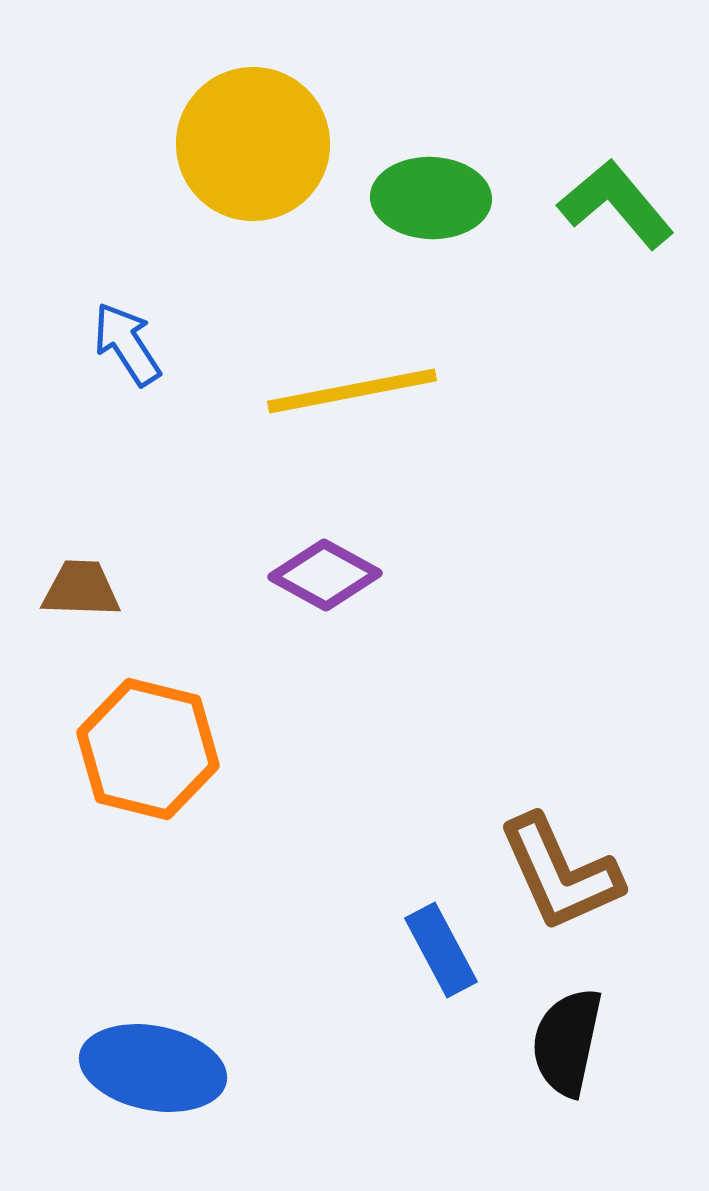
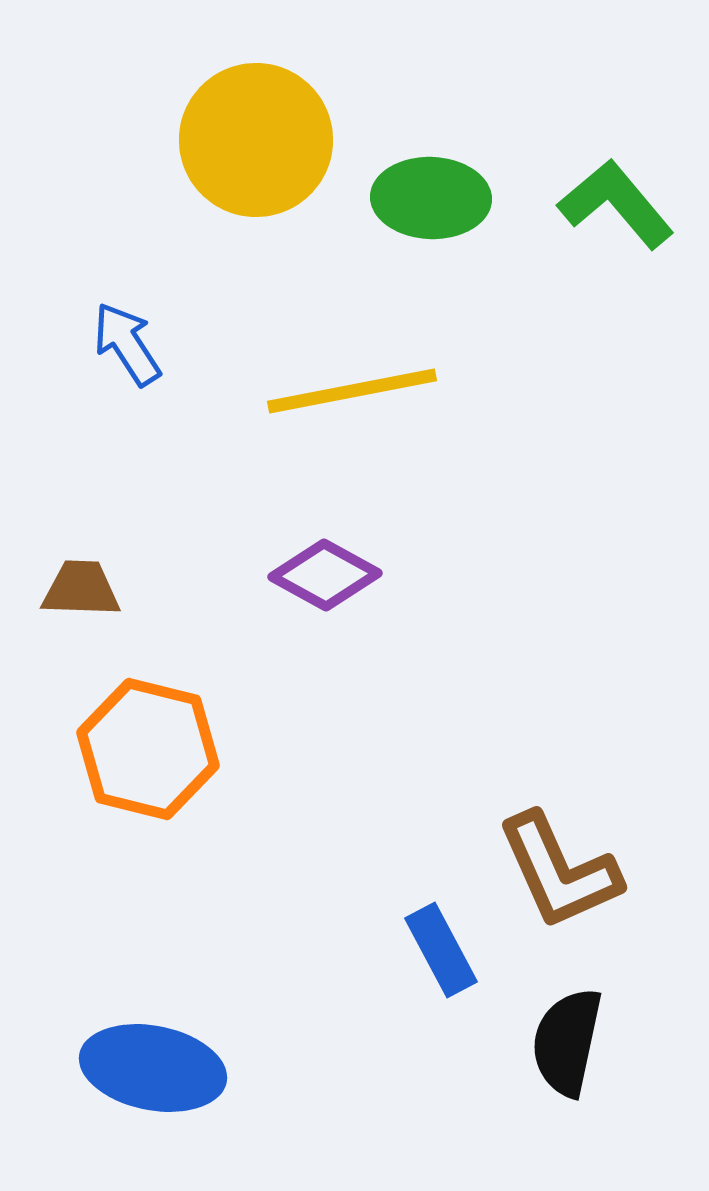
yellow circle: moved 3 px right, 4 px up
brown L-shape: moved 1 px left, 2 px up
